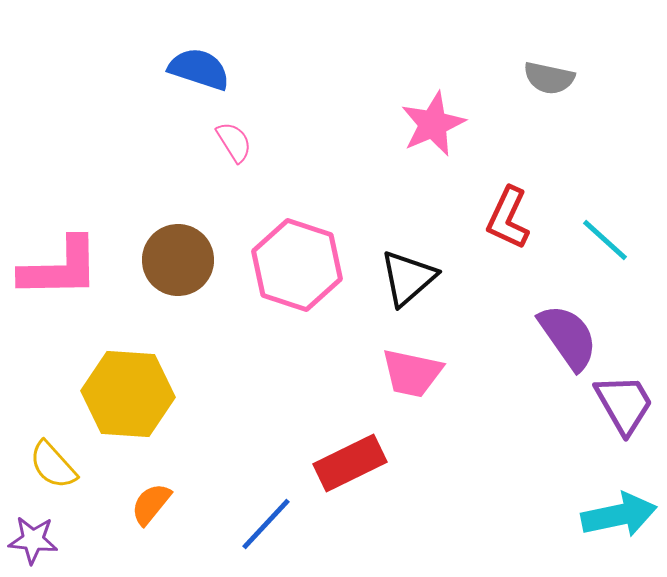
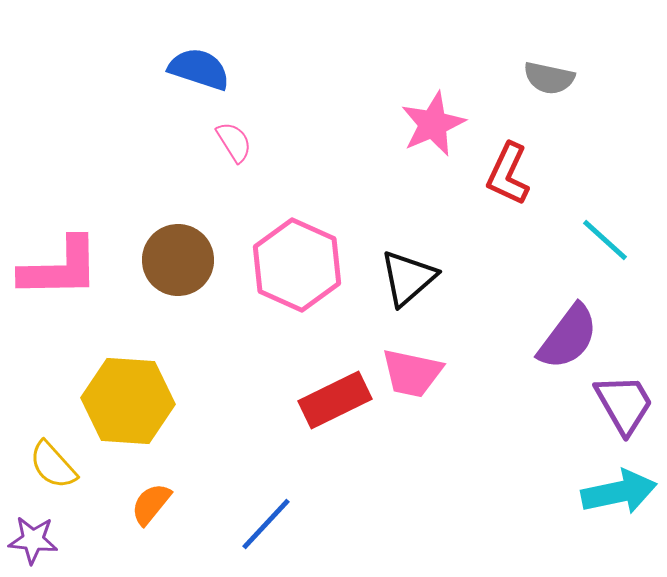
red L-shape: moved 44 px up
pink hexagon: rotated 6 degrees clockwise
purple semicircle: rotated 72 degrees clockwise
yellow hexagon: moved 7 px down
red rectangle: moved 15 px left, 63 px up
cyan arrow: moved 23 px up
